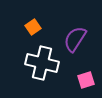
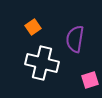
purple semicircle: rotated 24 degrees counterclockwise
pink square: moved 4 px right
